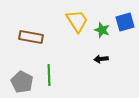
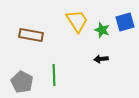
brown rectangle: moved 2 px up
green line: moved 5 px right
